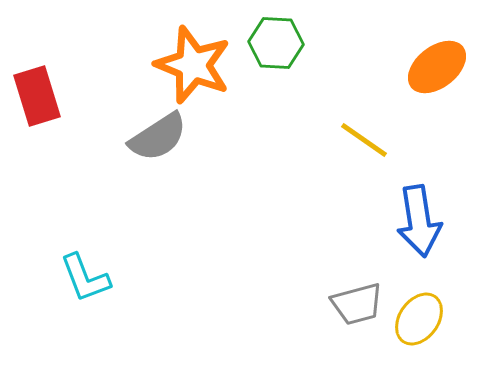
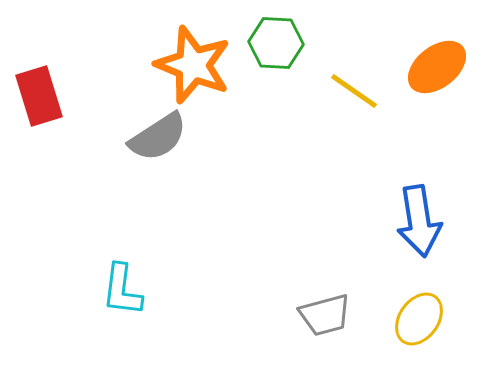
red rectangle: moved 2 px right
yellow line: moved 10 px left, 49 px up
cyan L-shape: moved 37 px right, 12 px down; rotated 28 degrees clockwise
gray trapezoid: moved 32 px left, 11 px down
